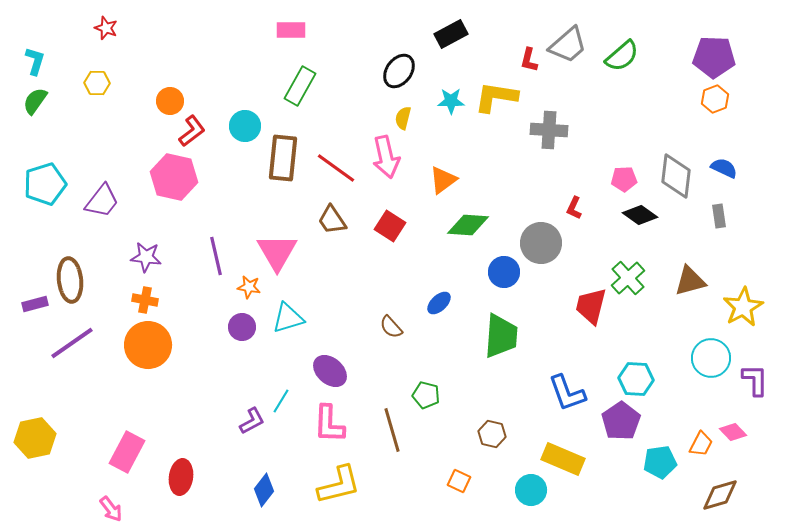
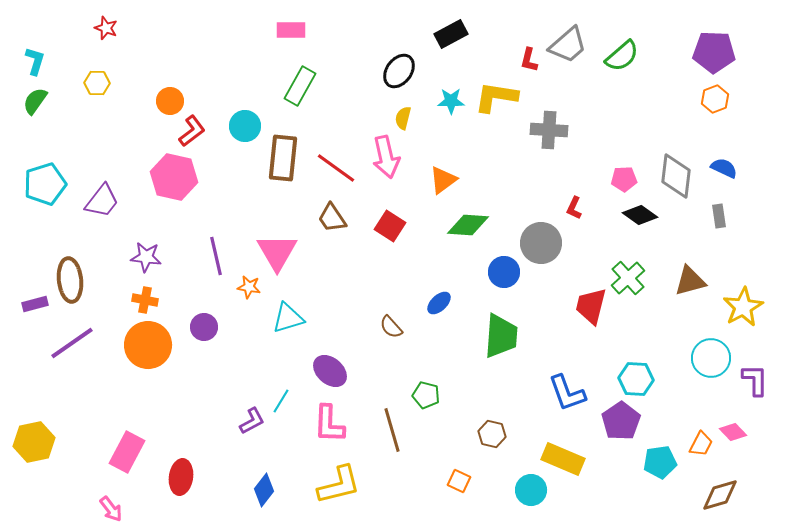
purple pentagon at (714, 57): moved 5 px up
brown trapezoid at (332, 220): moved 2 px up
purple circle at (242, 327): moved 38 px left
yellow hexagon at (35, 438): moved 1 px left, 4 px down
